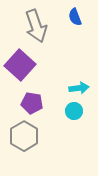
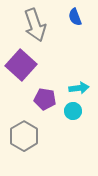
gray arrow: moved 1 px left, 1 px up
purple square: moved 1 px right
purple pentagon: moved 13 px right, 4 px up
cyan circle: moved 1 px left
